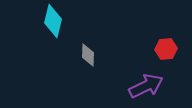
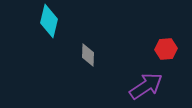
cyan diamond: moved 4 px left
purple arrow: rotated 8 degrees counterclockwise
